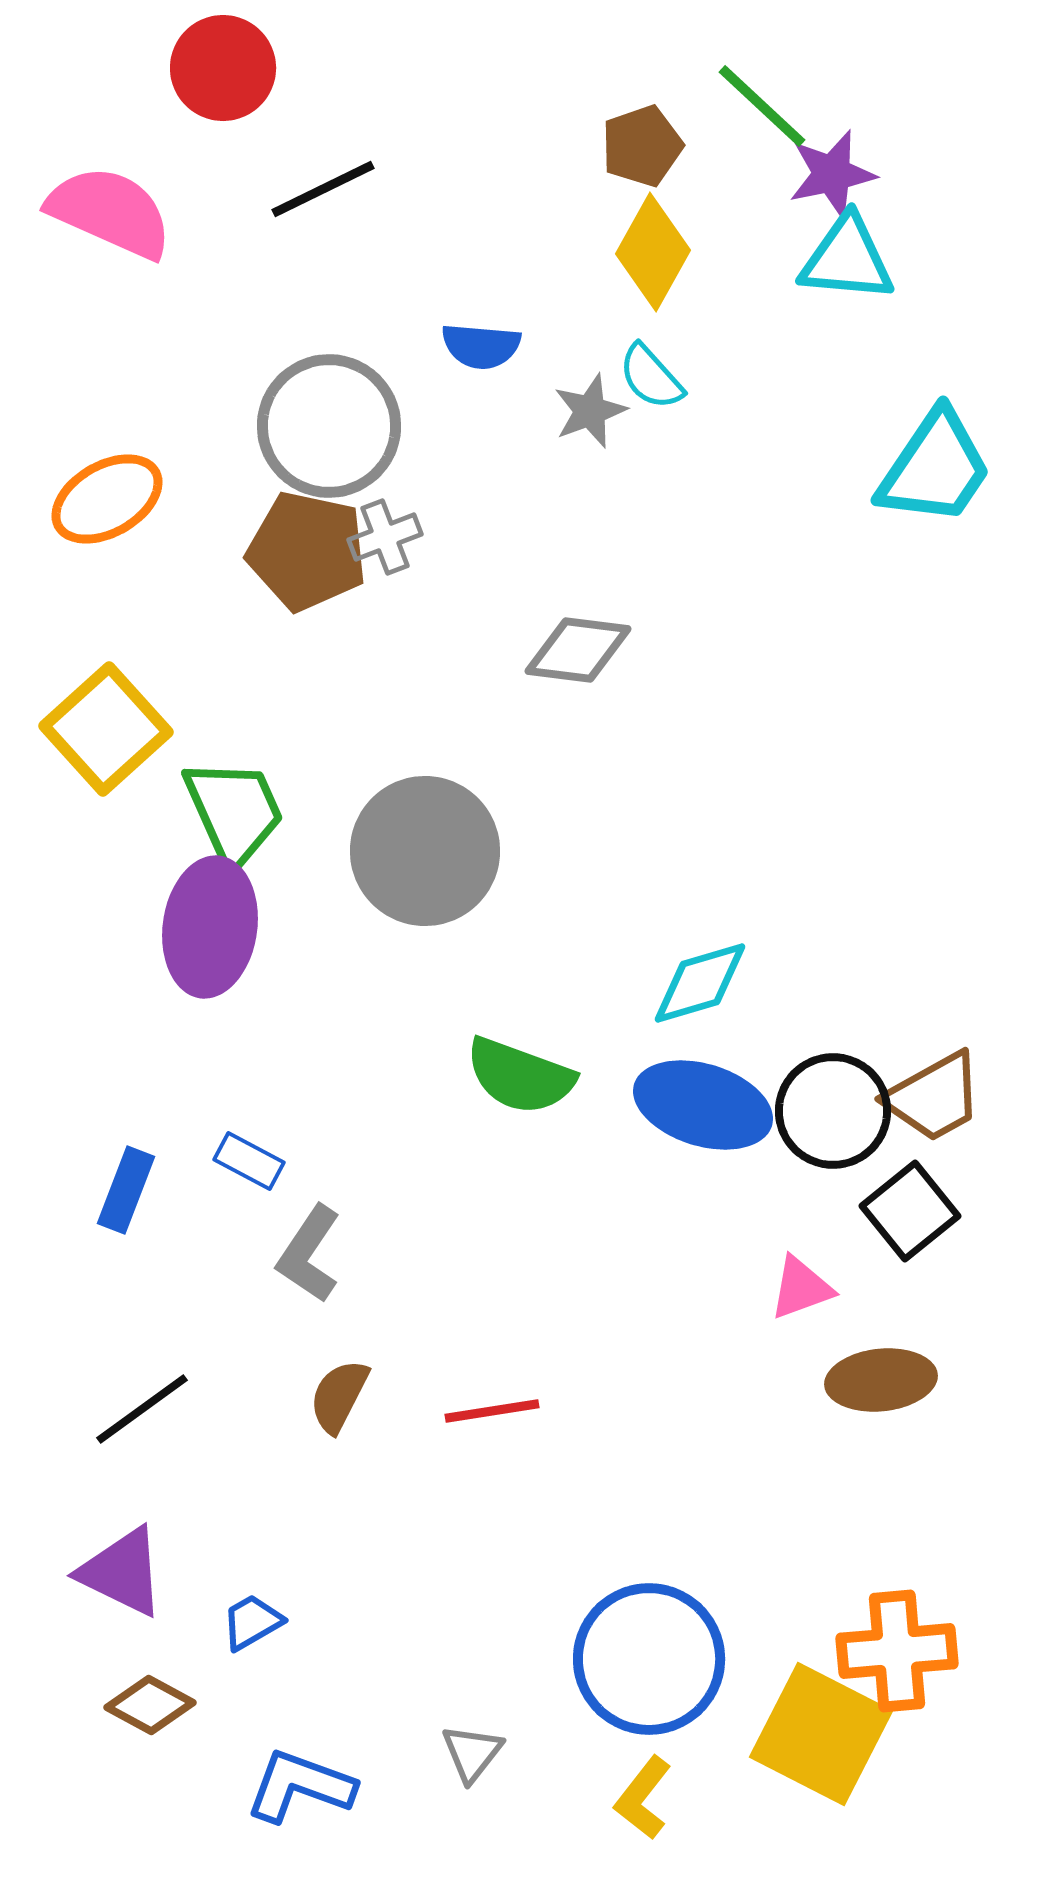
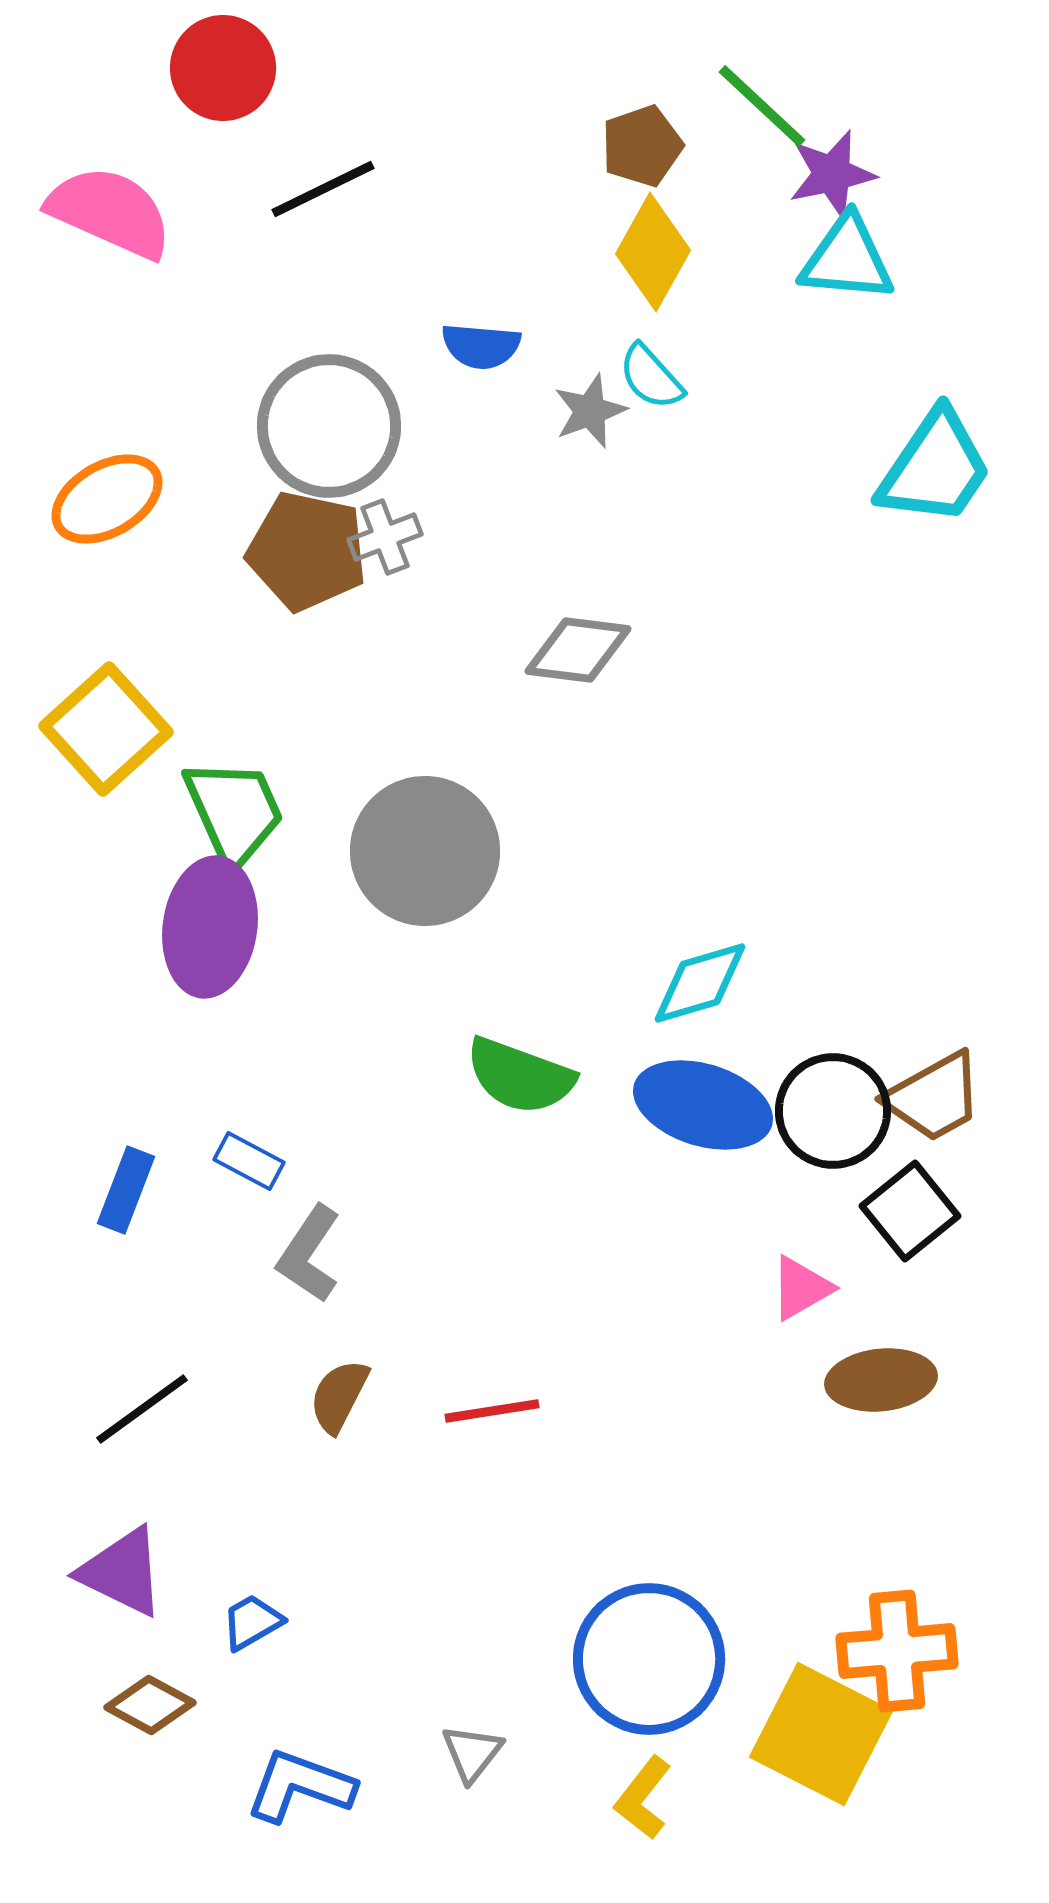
pink triangle at (801, 1288): rotated 10 degrees counterclockwise
